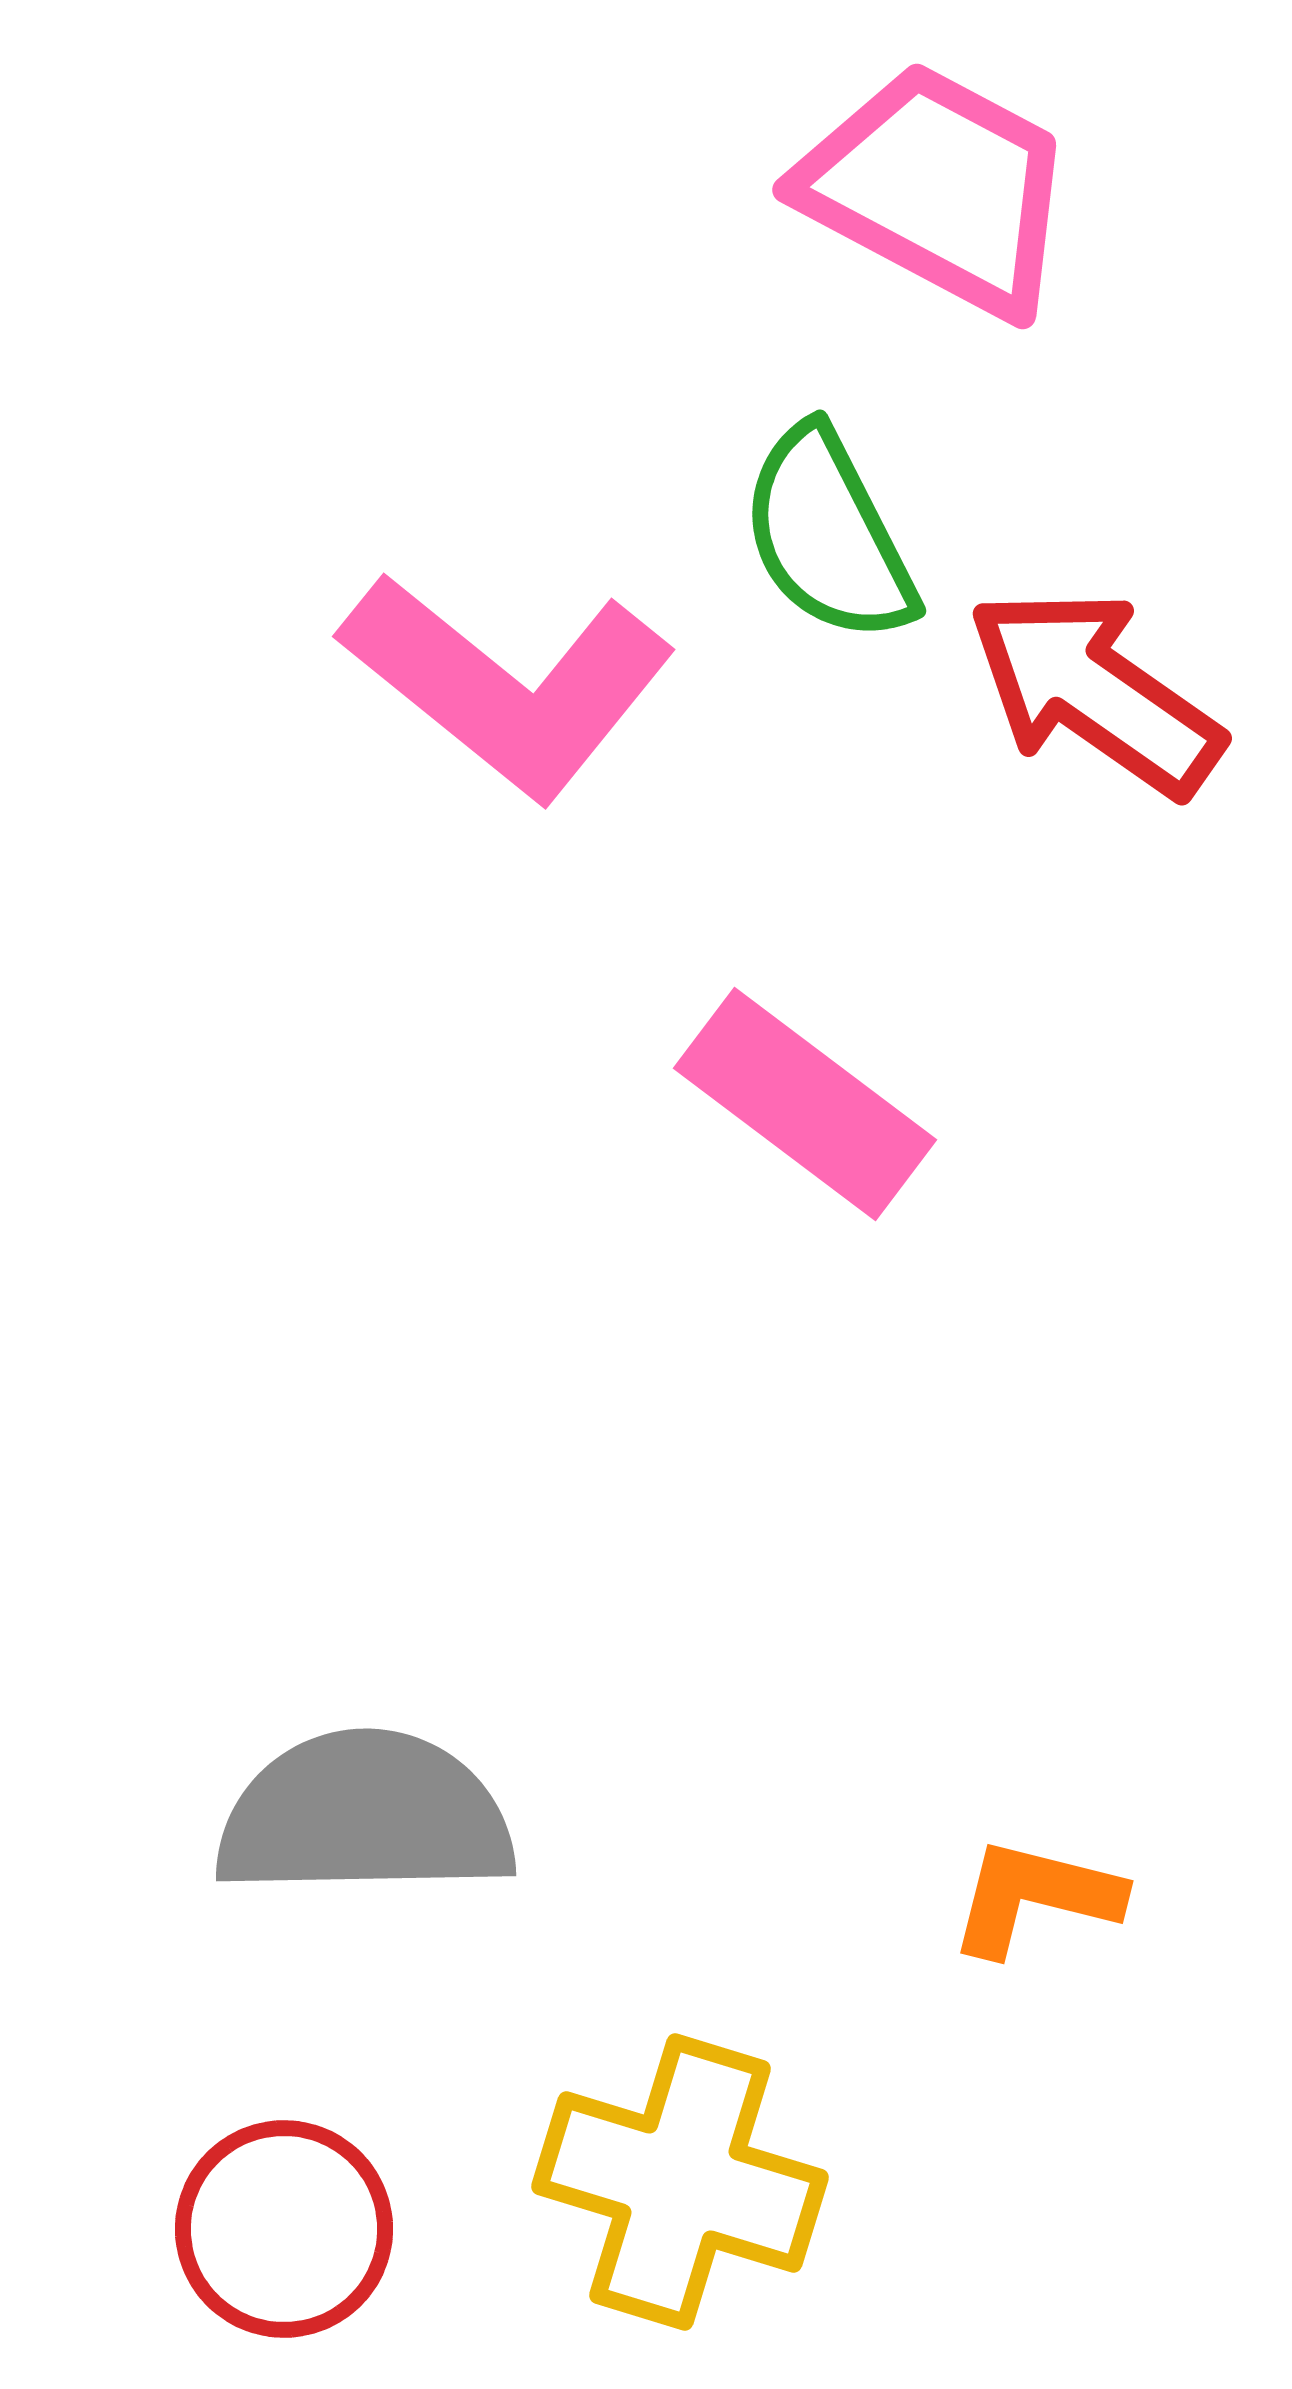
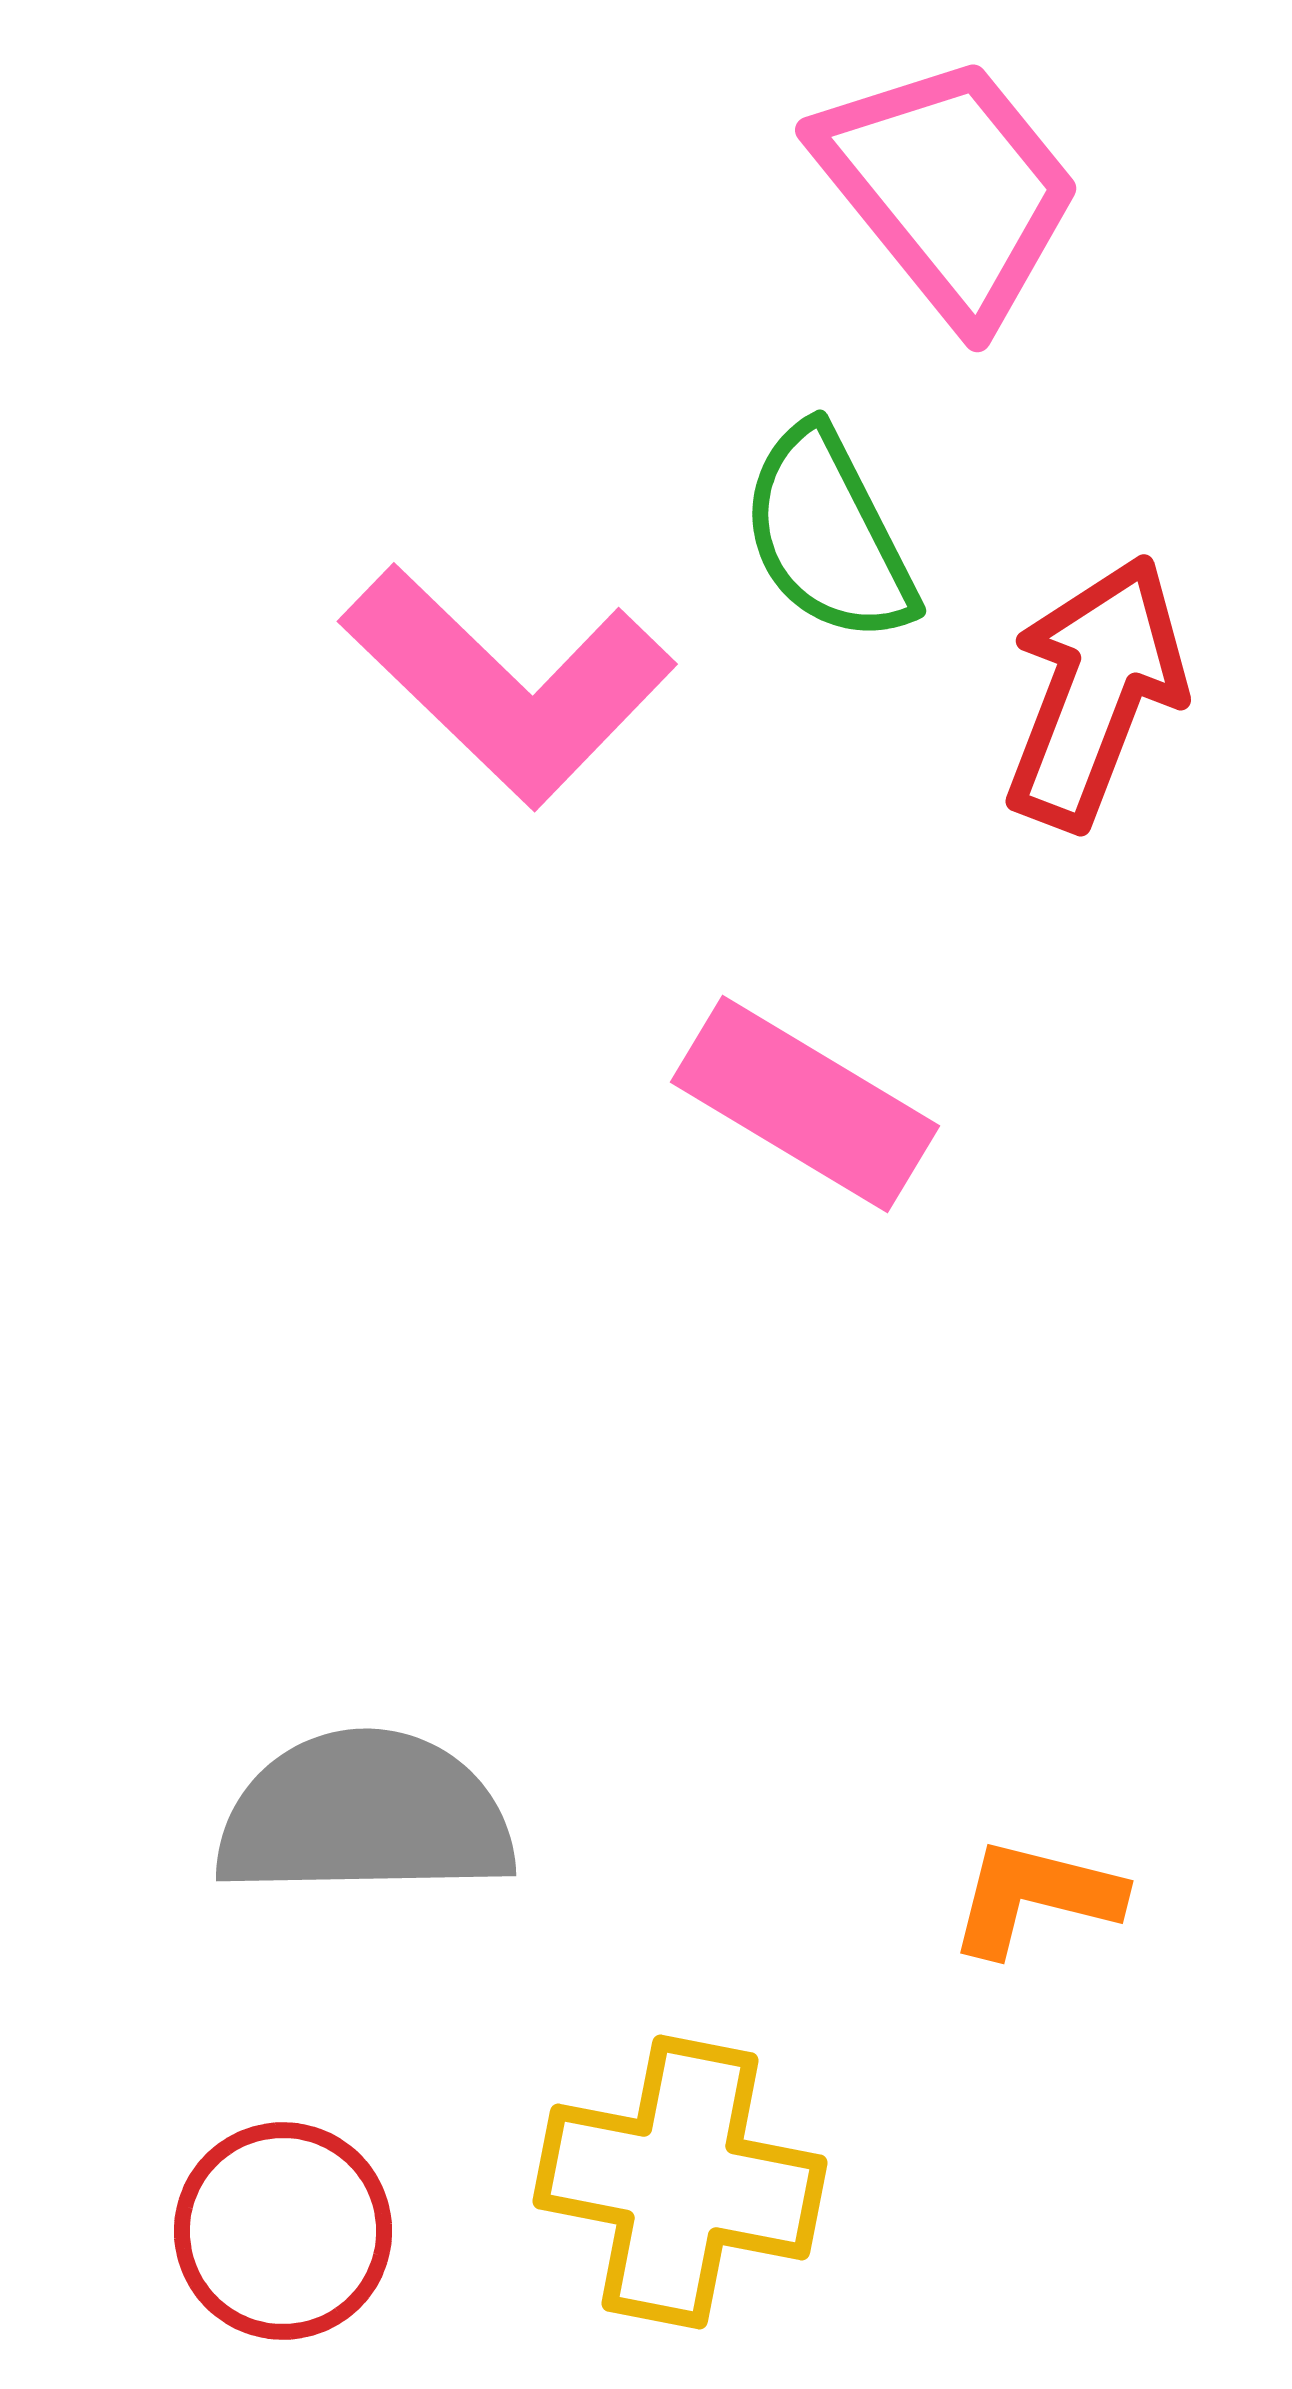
pink trapezoid: moved 11 px right; rotated 23 degrees clockwise
pink L-shape: rotated 5 degrees clockwise
red arrow: rotated 76 degrees clockwise
pink rectangle: rotated 6 degrees counterclockwise
yellow cross: rotated 6 degrees counterclockwise
red circle: moved 1 px left, 2 px down
